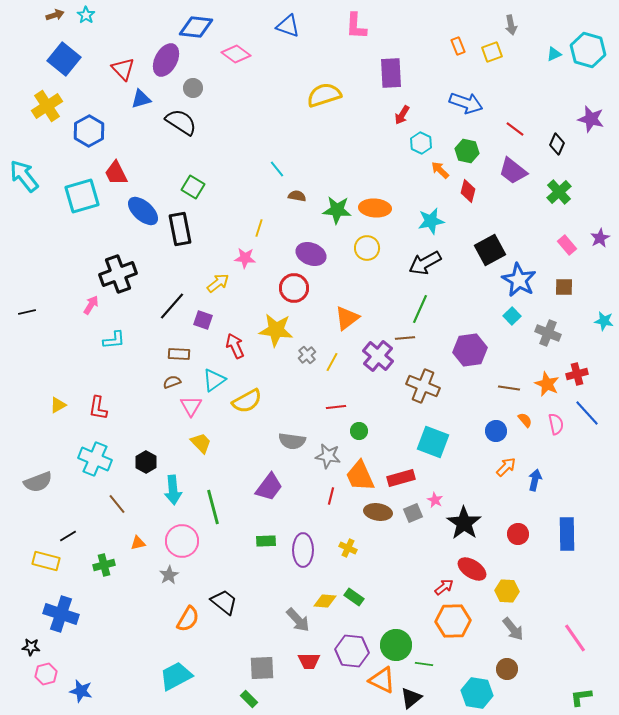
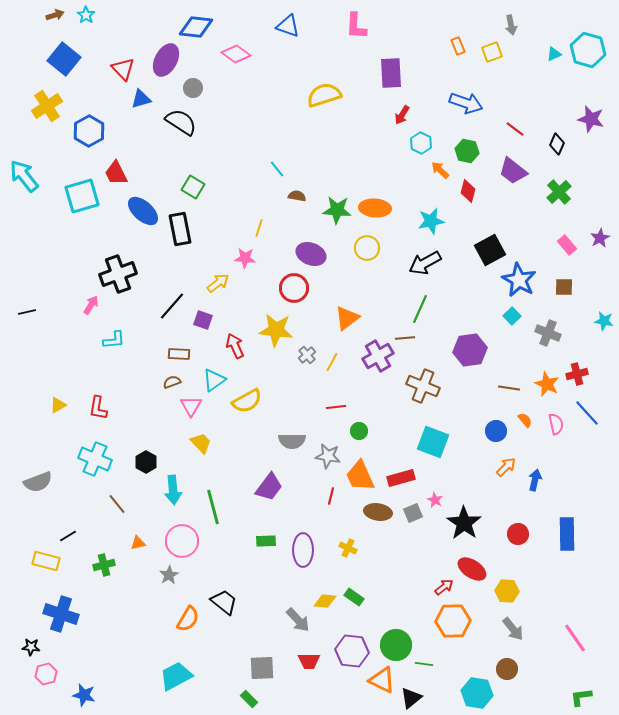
purple cross at (378, 356): rotated 20 degrees clockwise
gray semicircle at (292, 441): rotated 8 degrees counterclockwise
blue star at (81, 691): moved 3 px right, 4 px down
